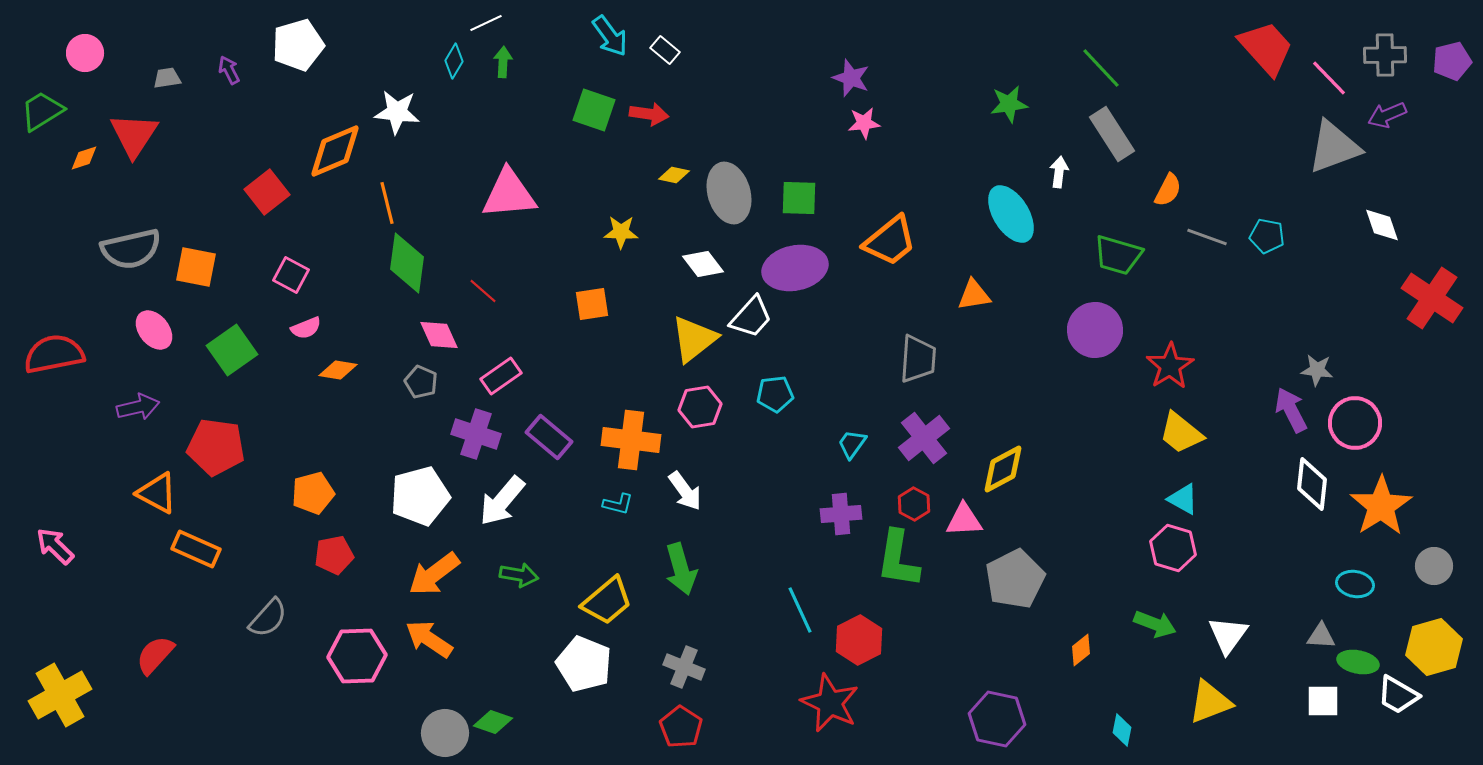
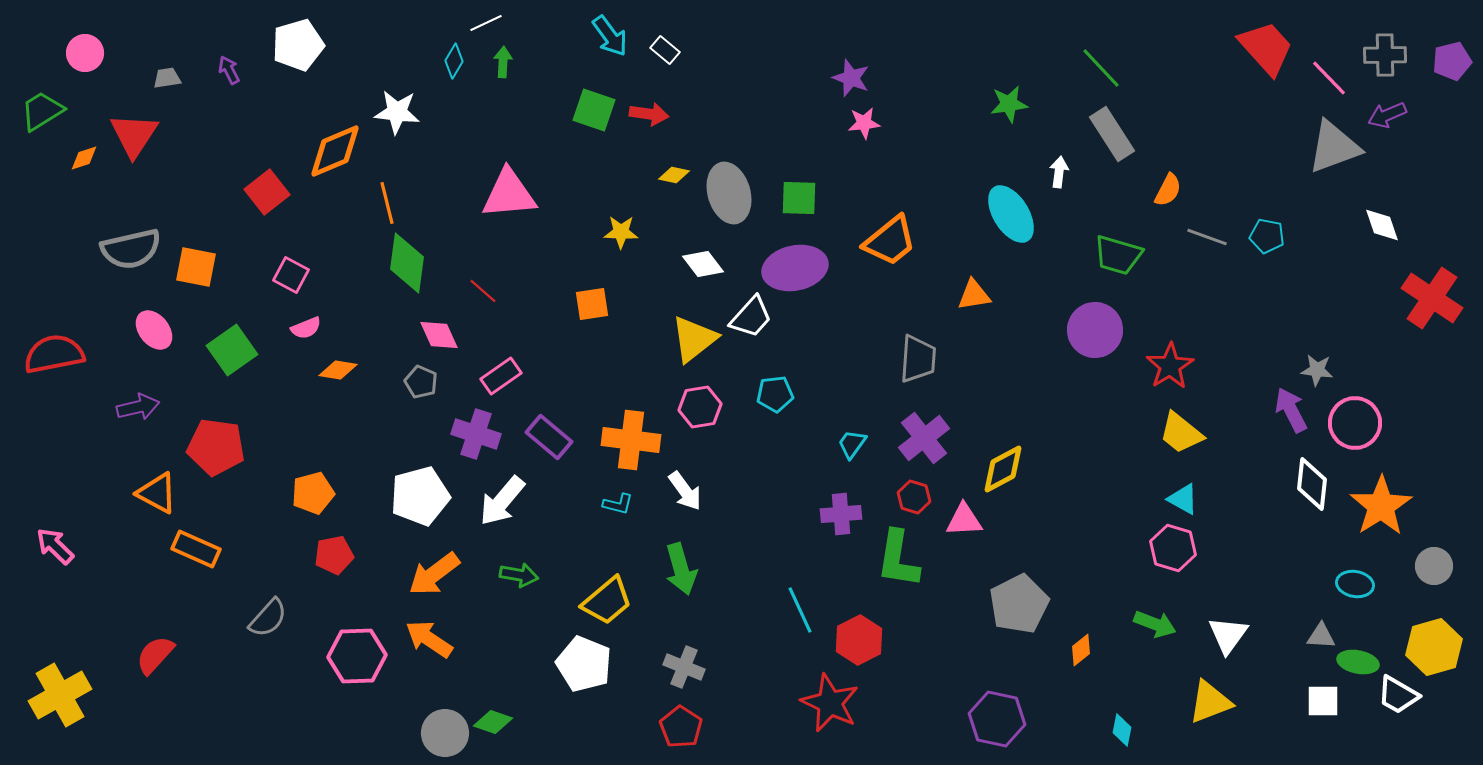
red hexagon at (914, 504): moved 7 px up; rotated 12 degrees counterclockwise
gray pentagon at (1015, 579): moved 4 px right, 25 px down
